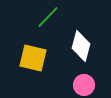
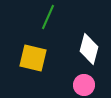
green line: rotated 20 degrees counterclockwise
white diamond: moved 8 px right, 3 px down
